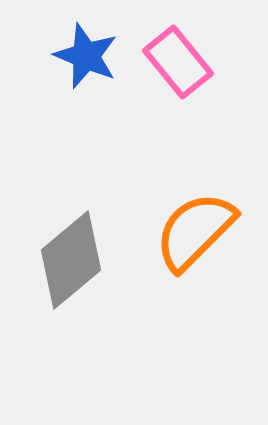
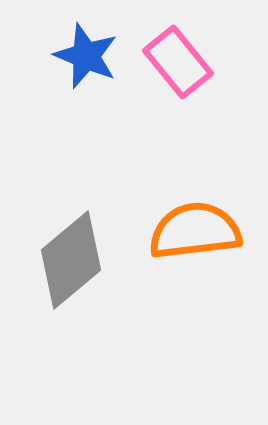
orange semicircle: rotated 38 degrees clockwise
